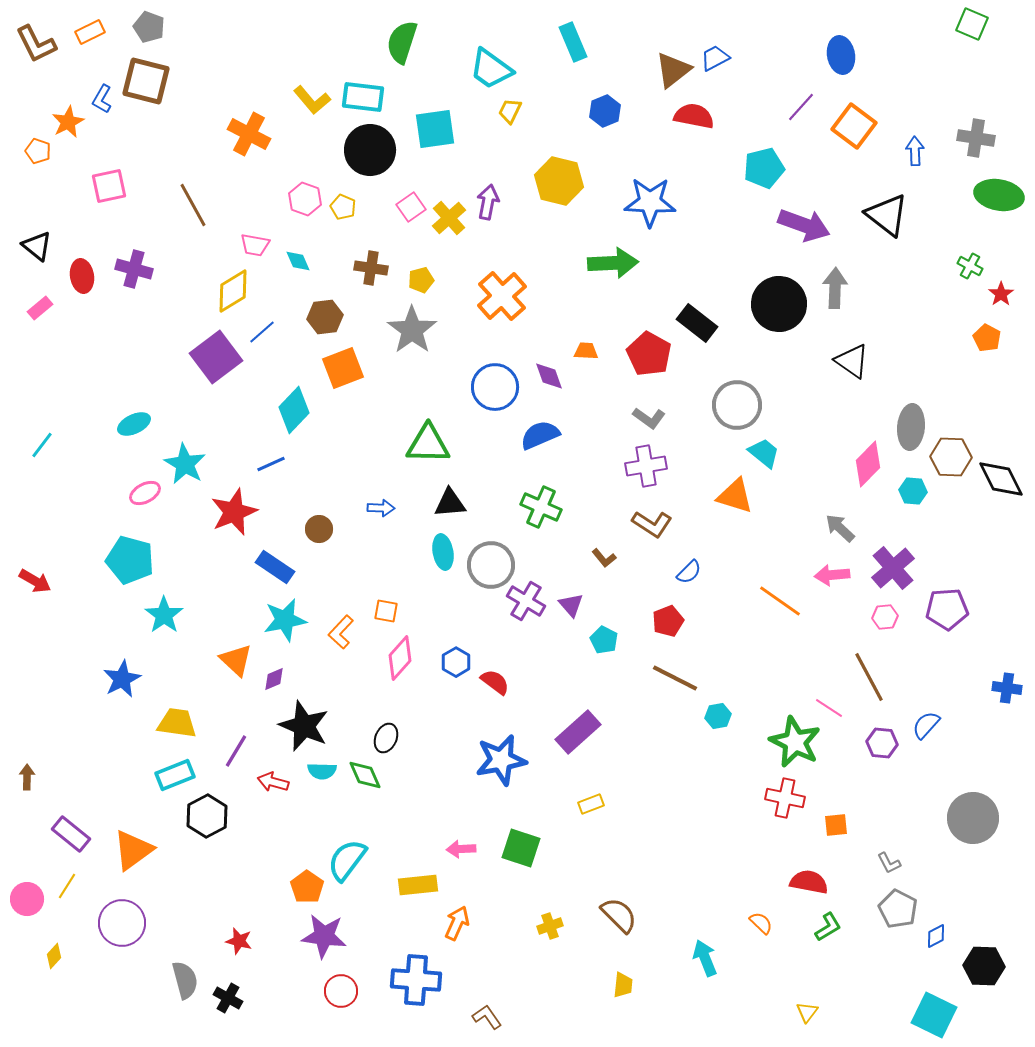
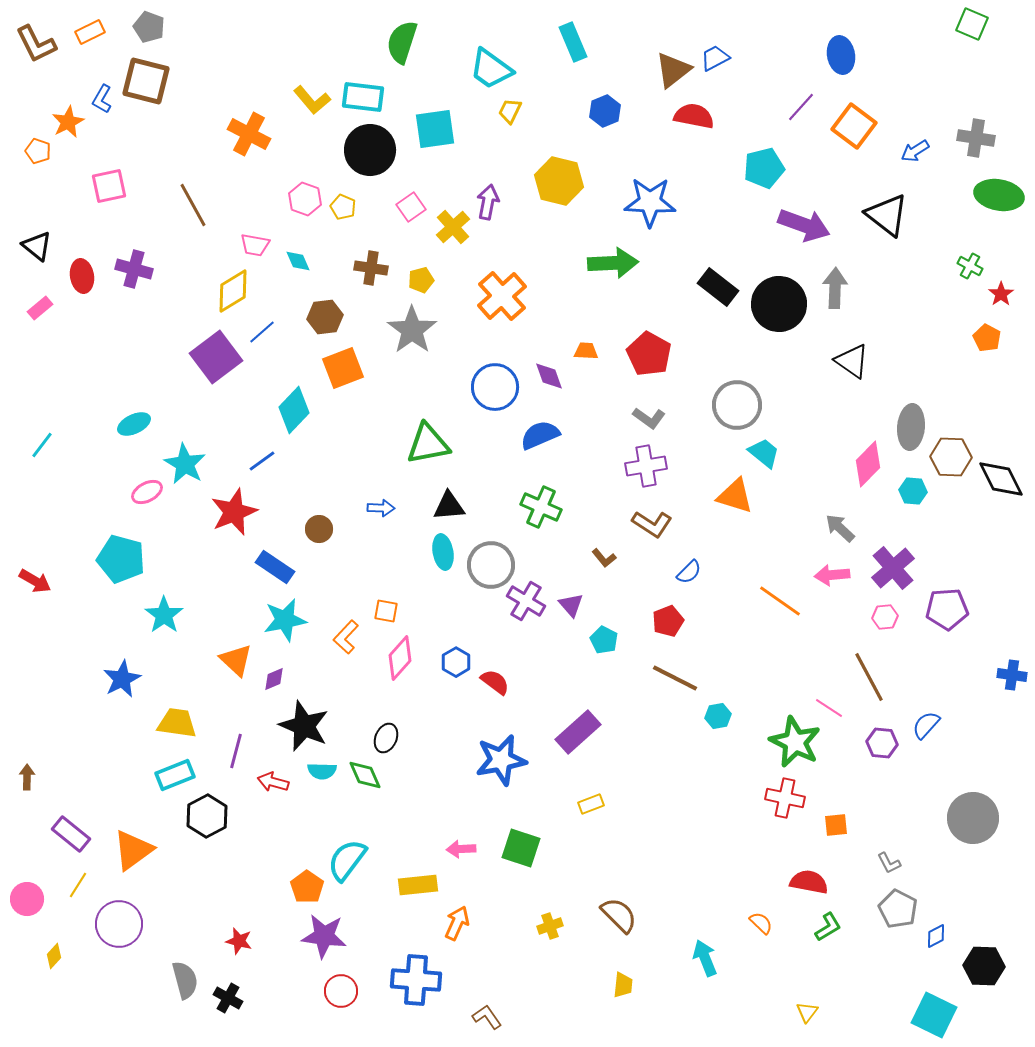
blue arrow at (915, 151): rotated 120 degrees counterclockwise
yellow cross at (449, 218): moved 4 px right, 9 px down
black rectangle at (697, 323): moved 21 px right, 36 px up
green triangle at (428, 444): rotated 12 degrees counterclockwise
blue line at (271, 464): moved 9 px left, 3 px up; rotated 12 degrees counterclockwise
pink ellipse at (145, 493): moved 2 px right, 1 px up
black triangle at (450, 503): moved 1 px left, 3 px down
cyan pentagon at (130, 560): moved 9 px left, 1 px up
orange L-shape at (341, 632): moved 5 px right, 5 px down
blue cross at (1007, 688): moved 5 px right, 13 px up
purple line at (236, 751): rotated 16 degrees counterclockwise
yellow line at (67, 886): moved 11 px right, 1 px up
purple circle at (122, 923): moved 3 px left, 1 px down
